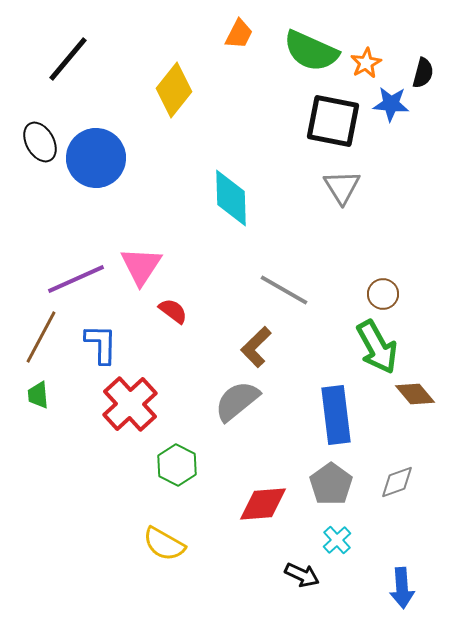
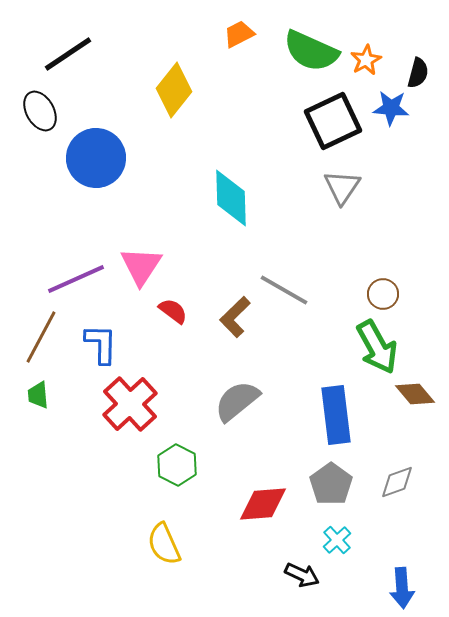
orange trapezoid: rotated 144 degrees counterclockwise
black line: moved 5 px up; rotated 16 degrees clockwise
orange star: moved 3 px up
black semicircle: moved 5 px left
blue star: moved 4 px down
black square: rotated 36 degrees counterclockwise
black ellipse: moved 31 px up
gray triangle: rotated 6 degrees clockwise
brown L-shape: moved 21 px left, 30 px up
yellow semicircle: rotated 36 degrees clockwise
